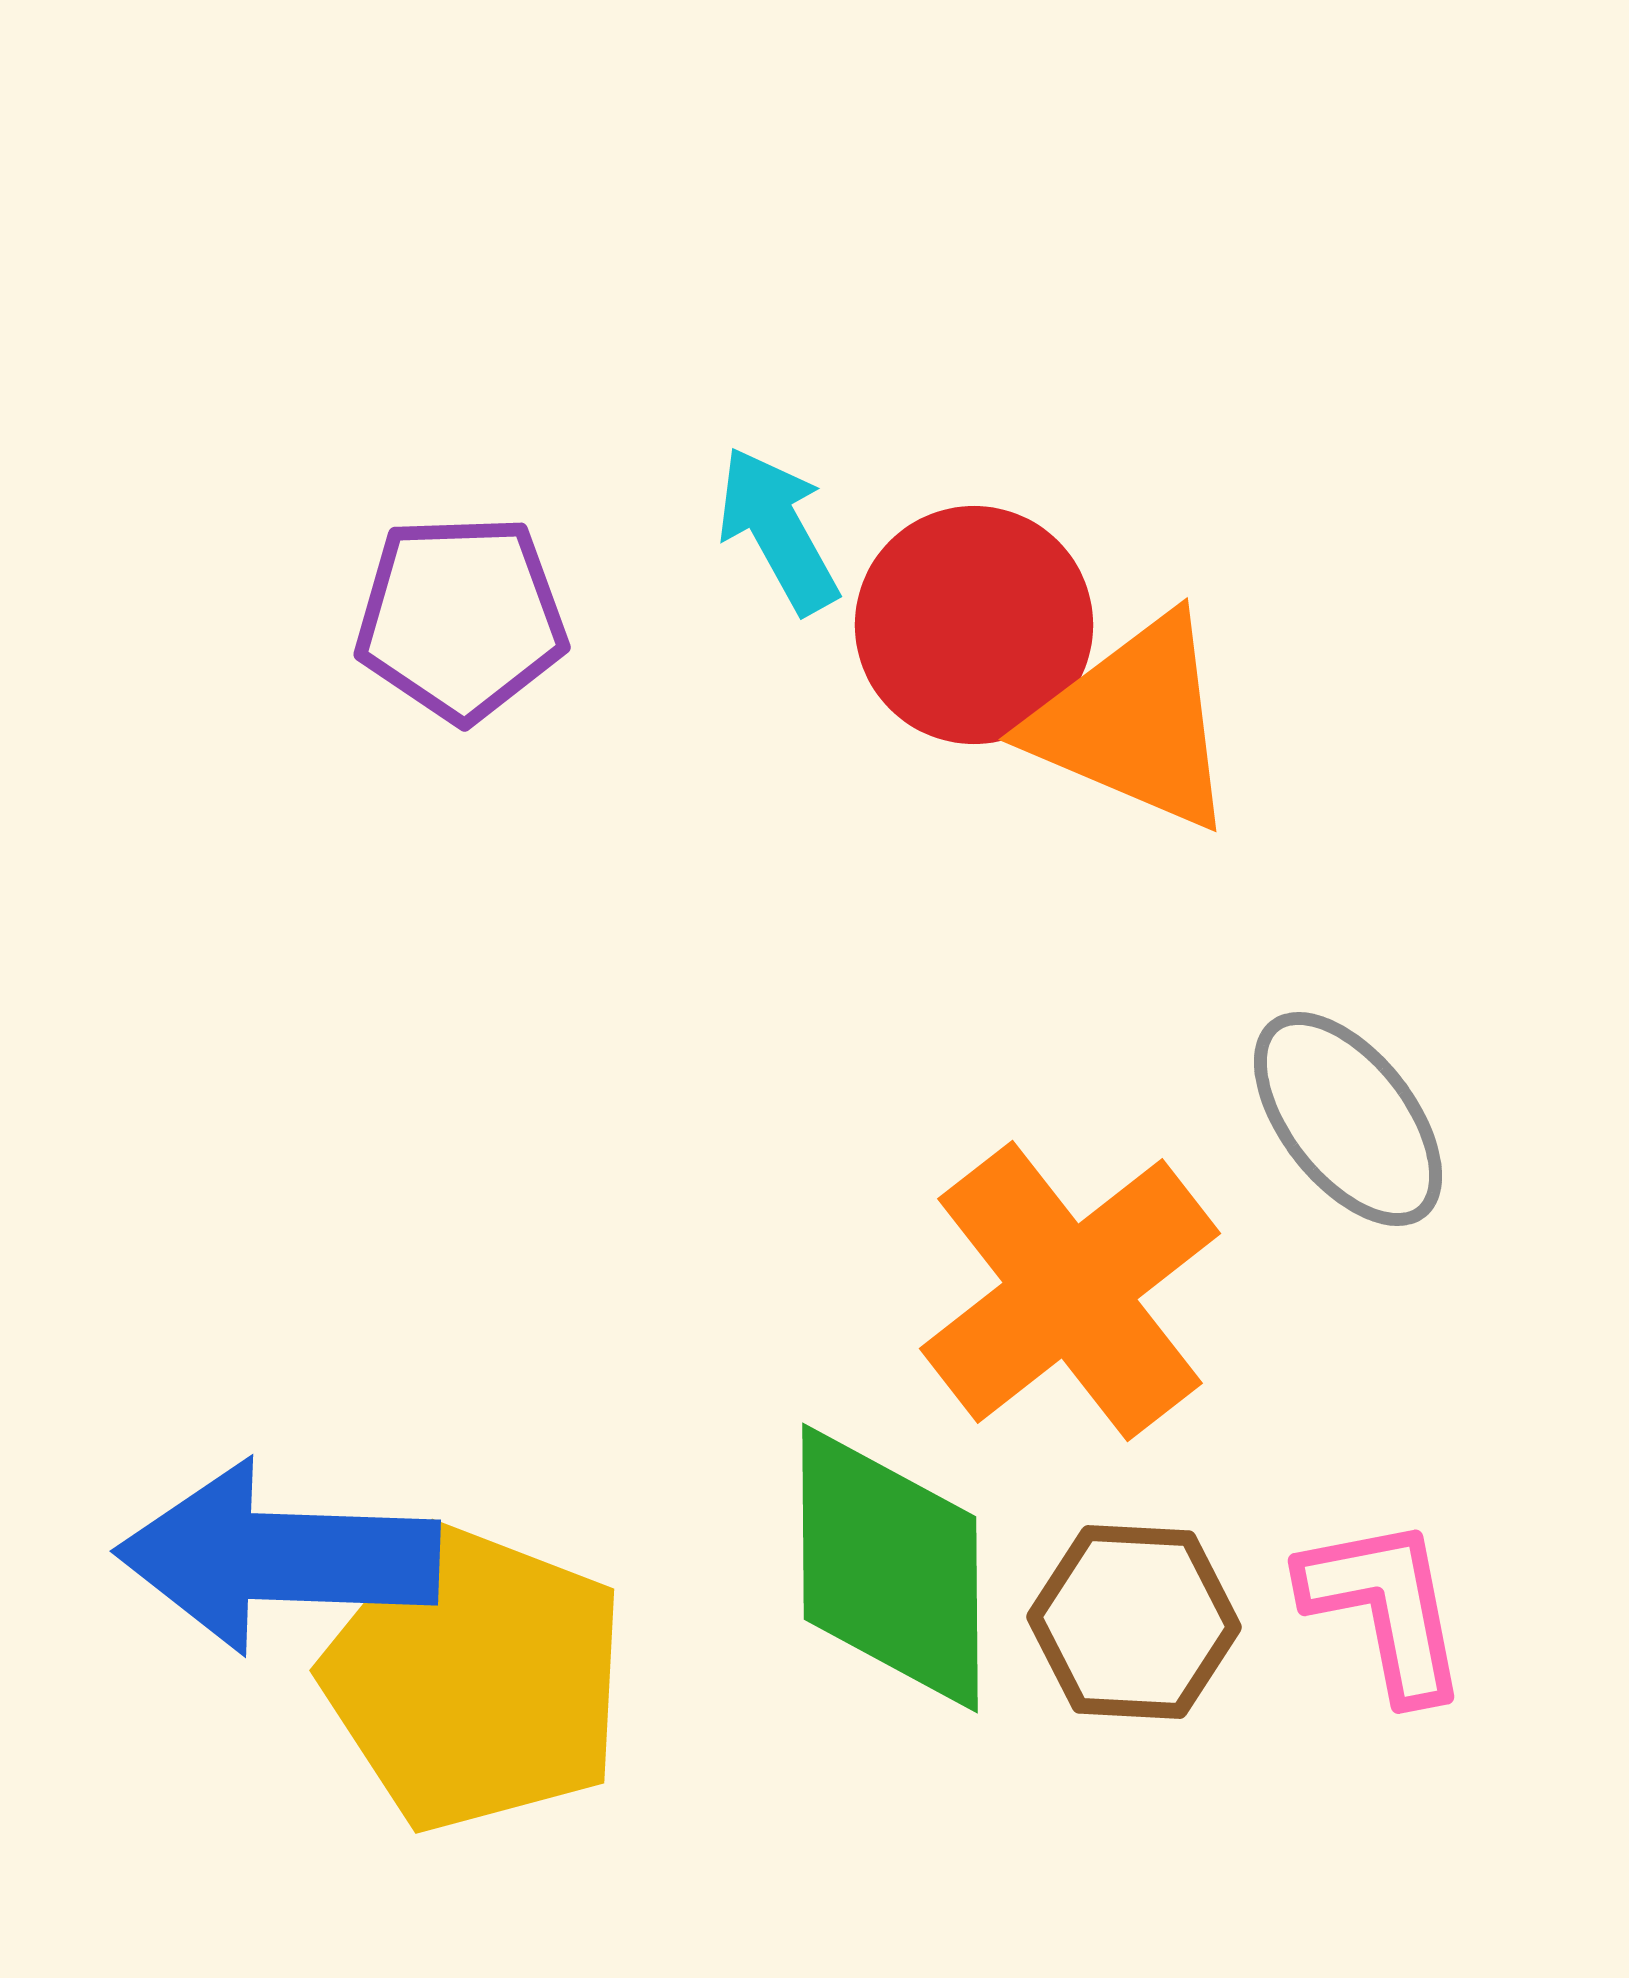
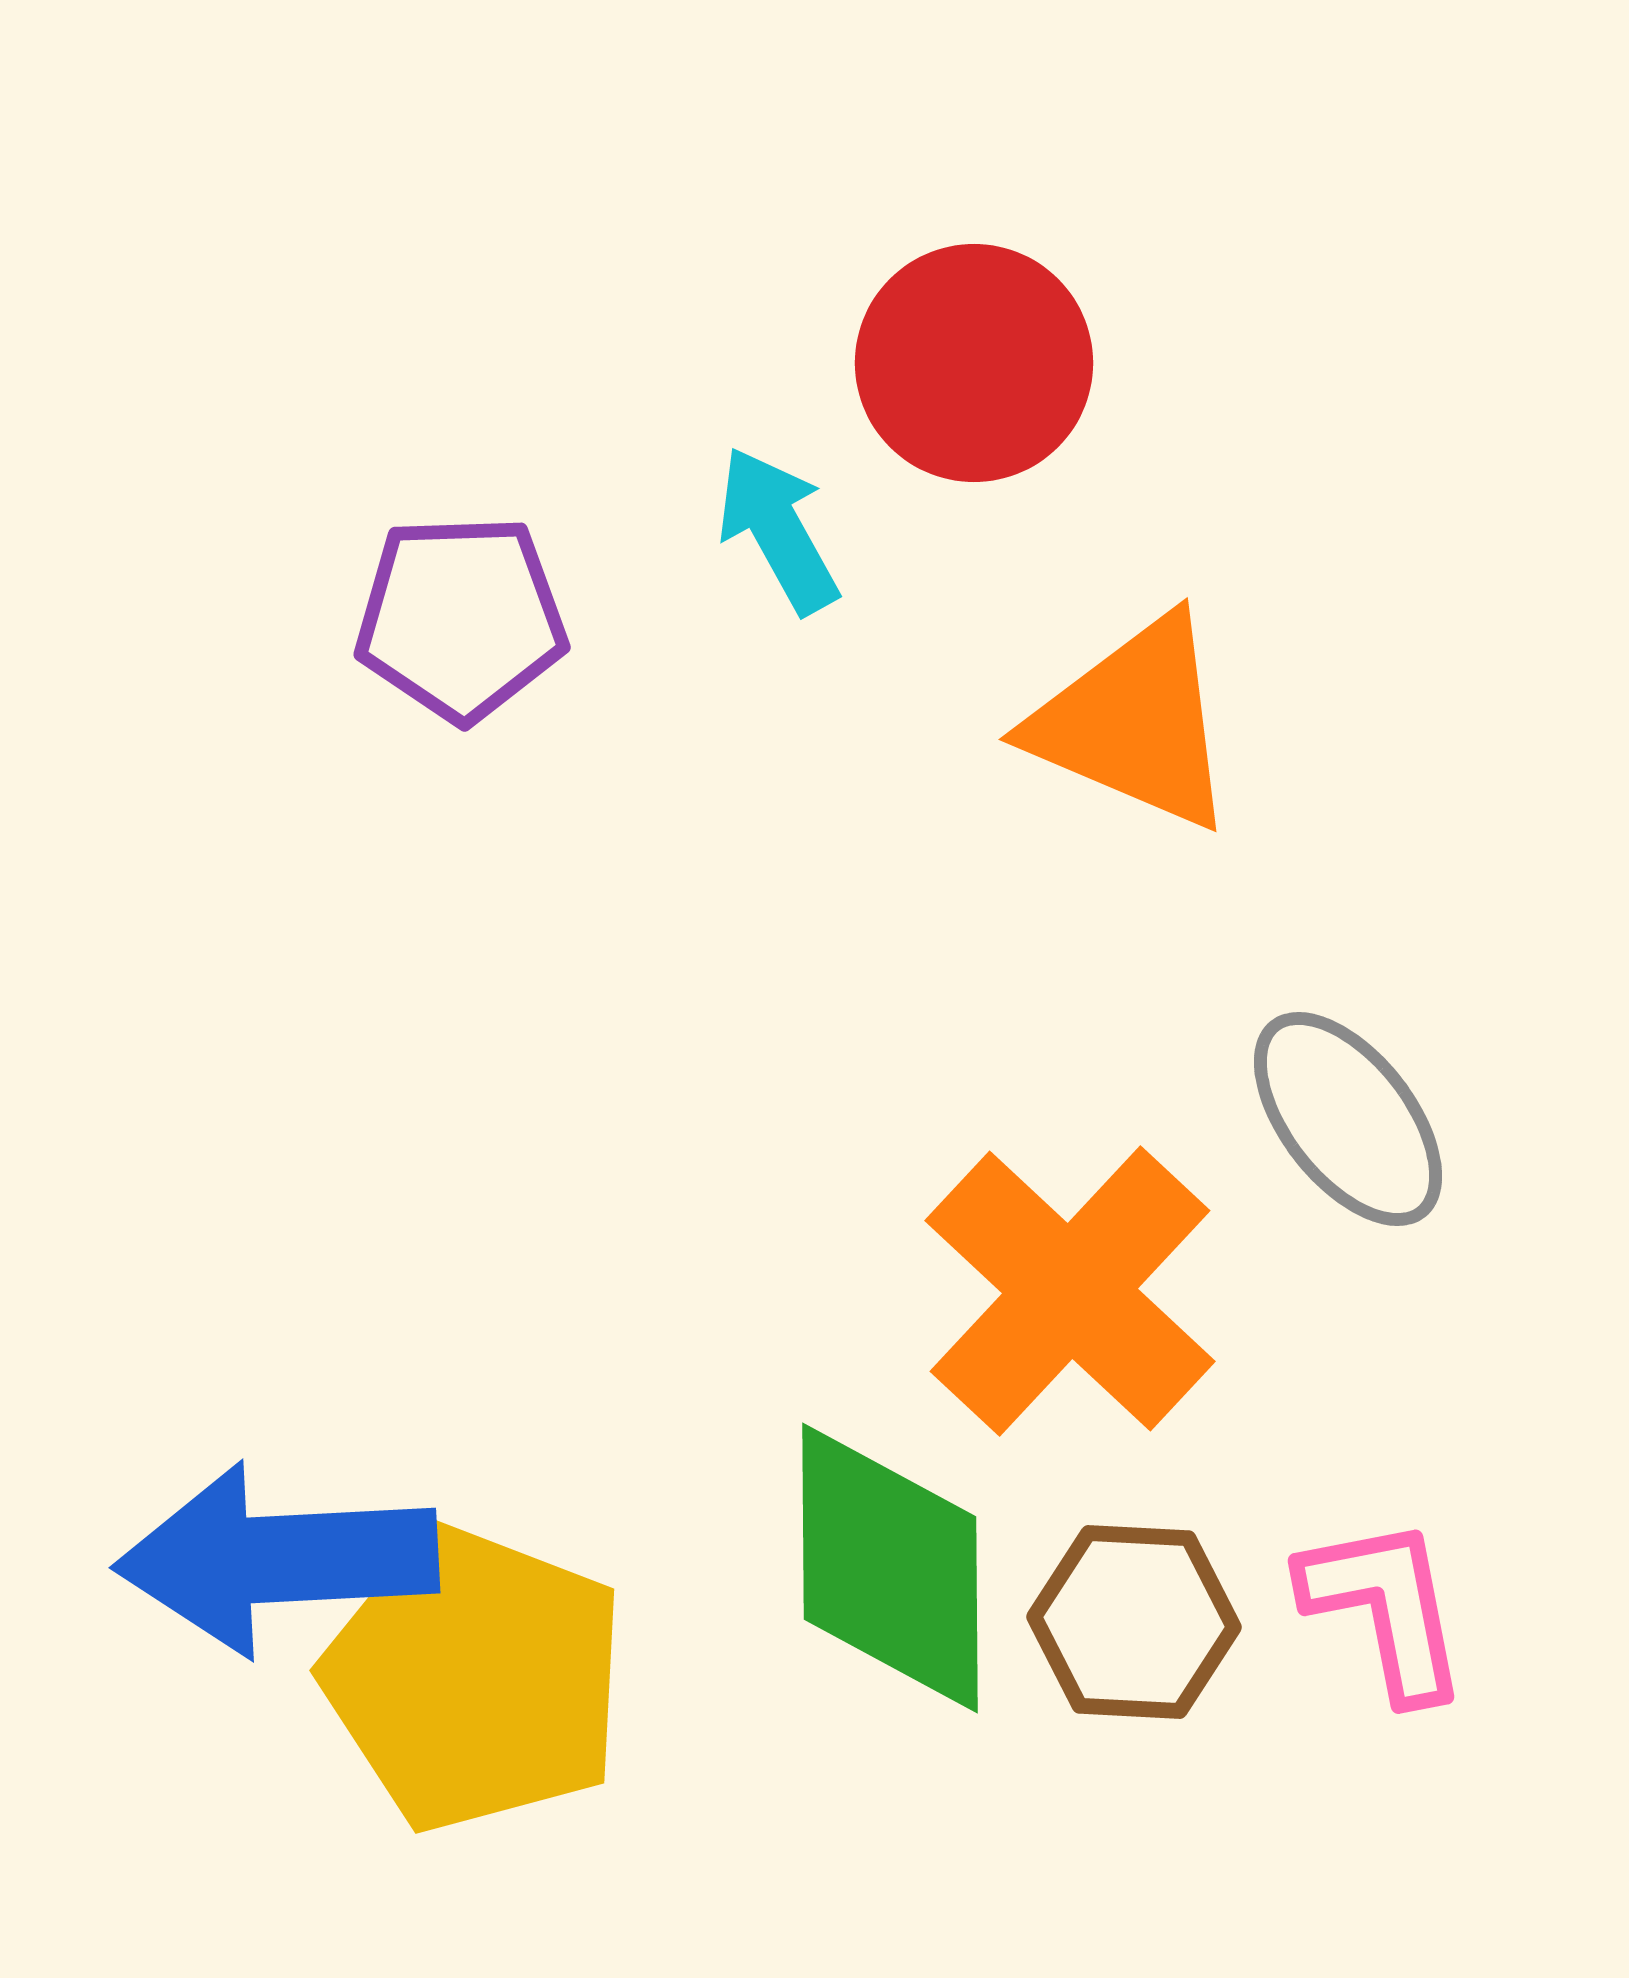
red circle: moved 262 px up
orange cross: rotated 9 degrees counterclockwise
blue arrow: moved 1 px left, 2 px down; rotated 5 degrees counterclockwise
